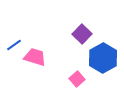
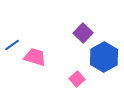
purple square: moved 1 px right, 1 px up
blue line: moved 2 px left
blue hexagon: moved 1 px right, 1 px up
